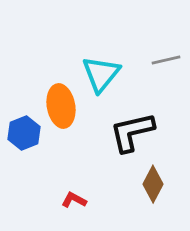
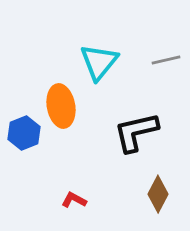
cyan triangle: moved 2 px left, 12 px up
black L-shape: moved 4 px right
brown diamond: moved 5 px right, 10 px down
